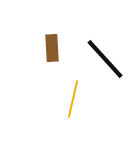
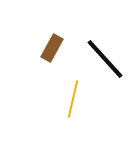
brown rectangle: rotated 32 degrees clockwise
